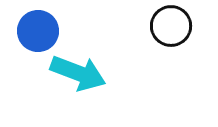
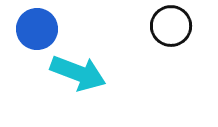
blue circle: moved 1 px left, 2 px up
